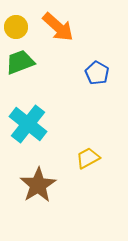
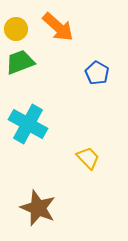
yellow circle: moved 2 px down
cyan cross: rotated 9 degrees counterclockwise
yellow trapezoid: rotated 75 degrees clockwise
brown star: moved 23 px down; rotated 18 degrees counterclockwise
